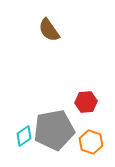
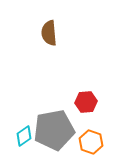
brown semicircle: moved 3 px down; rotated 30 degrees clockwise
